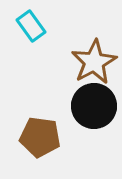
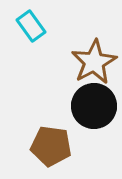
brown pentagon: moved 11 px right, 9 px down
